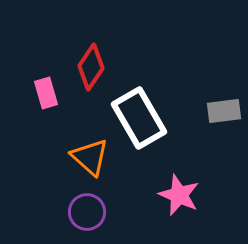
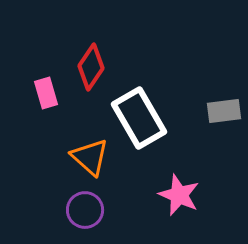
purple circle: moved 2 px left, 2 px up
